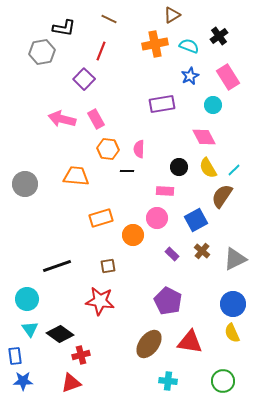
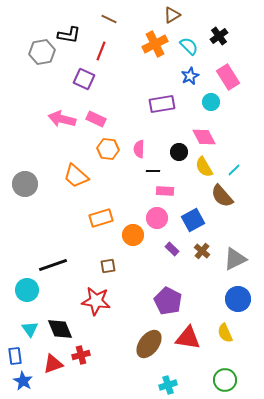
black L-shape at (64, 28): moved 5 px right, 7 px down
orange cross at (155, 44): rotated 15 degrees counterclockwise
cyan semicircle at (189, 46): rotated 24 degrees clockwise
purple square at (84, 79): rotated 20 degrees counterclockwise
cyan circle at (213, 105): moved 2 px left, 3 px up
pink rectangle at (96, 119): rotated 36 degrees counterclockwise
black circle at (179, 167): moved 15 px up
yellow semicircle at (208, 168): moved 4 px left, 1 px up
black line at (127, 171): moved 26 px right
orange trapezoid at (76, 176): rotated 144 degrees counterclockwise
brown semicircle at (222, 196): rotated 75 degrees counterclockwise
blue square at (196, 220): moved 3 px left
purple rectangle at (172, 254): moved 5 px up
black line at (57, 266): moved 4 px left, 1 px up
cyan circle at (27, 299): moved 9 px up
red star at (100, 301): moved 4 px left
blue circle at (233, 304): moved 5 px right, 5 px up
yellow semicircle at (232, 333): moved 7 px left
black diamond at (60, 334): moved 5 px up; rotated 32 degrees clockwise
red triangle at (190, 342): moved 2 px left, 4 px up
blue star at (23, 381): rotated 30 degrees clockwise
cyan cross at (168, 381): moved 4 px down; rotated 24 degrees counterclockwise
green circle at (223, 381): moved 2 px right, 1 px up
red triangle at (71, 383): moved 18 px left, 19 px up
